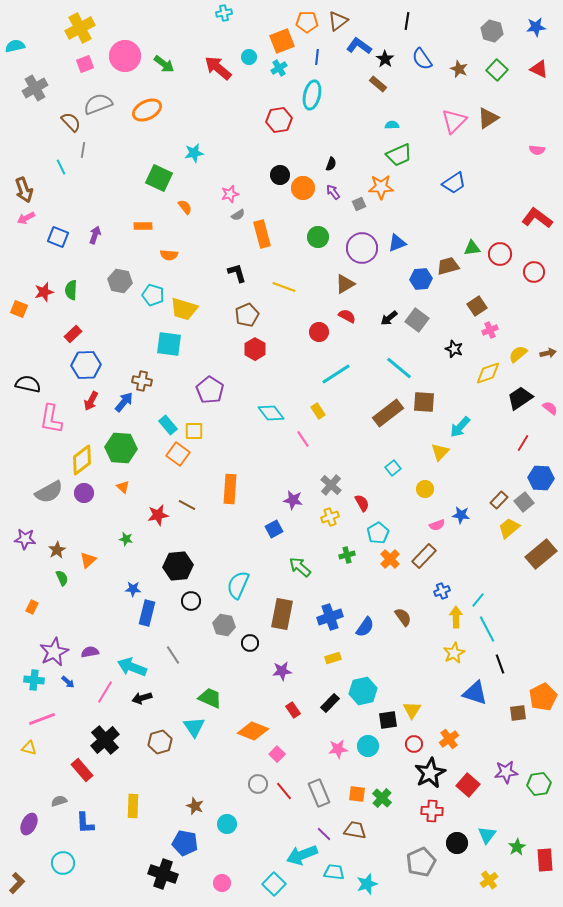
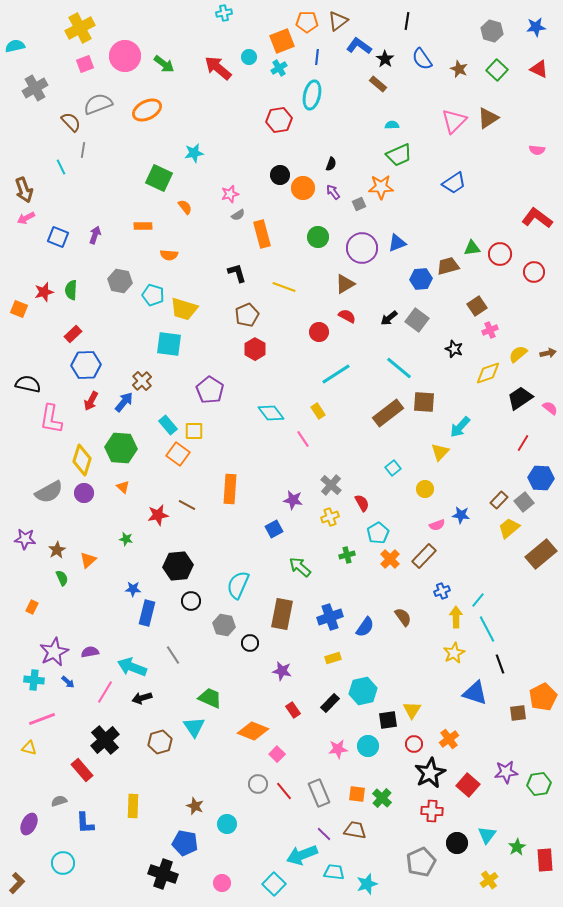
brown cross at (142, 381): rotated 36 degrees clockwise
yellow diamond at (82, 460): rotated 36 degrees counterclockwise
purple star at (282, 671): rotated 18 degrees clockwise
